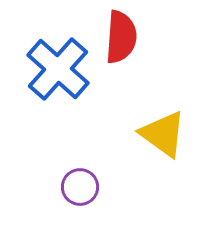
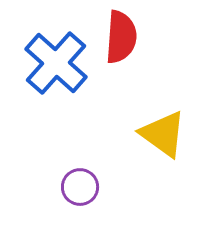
blue cross: moved 2 px left, 6 px up
